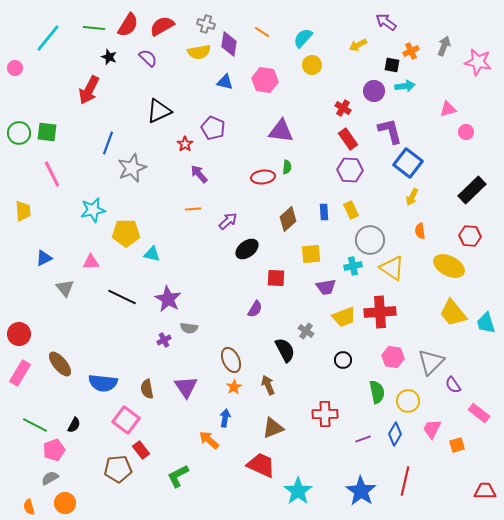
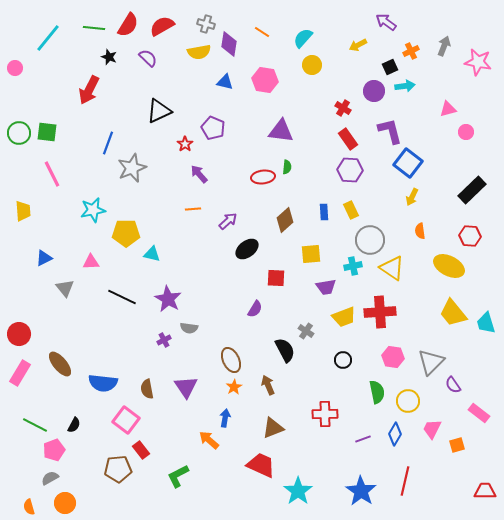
black square at (392, 65): moved 2 px left, 2 px down; rotated 35 degrees counterclockwise
brown diamond at (288, 219): moved 3 px left, 1 px down
